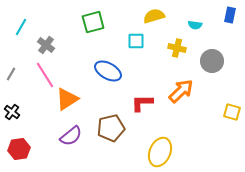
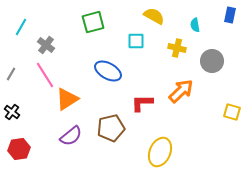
yellow semicircle: rotated 45 degrees clockwise
cyan semicircle: rotated 72 degrees clockwise
